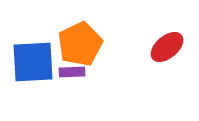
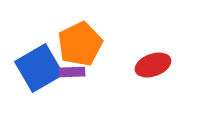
red ellipse: moved 14 px left, 18 px down; rotated 20 degrees clockwise
blue square: moved 6 px right, 6 px down; rotated 27 degrees counterclockwise
